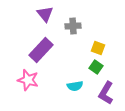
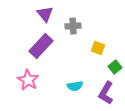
purple rectangle: moved 4 px up
green square: moved 19 px right; rotated 16 degrees clockwise
pink star: rotated 15 degrees clockwise
